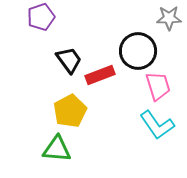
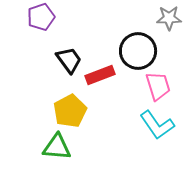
green triangle: moved 2 px up
